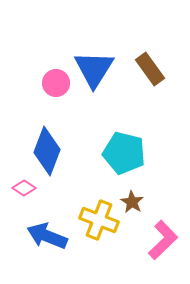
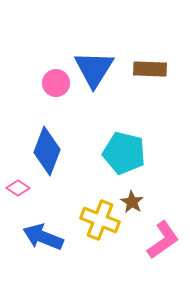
brown rectangle: rotated 52 degrees counterclockwise
pink diamond: moved 6 px left
yellow cross: moved 1 px right
blue arrow: moved 4 px left, 1 px down
pink L-shape: rotated 9 degrees clockwise
